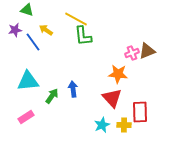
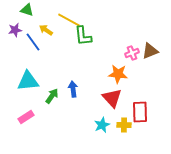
yellow line: moved 7 px left, 1 px down
brown triangle: moved 3 px right
